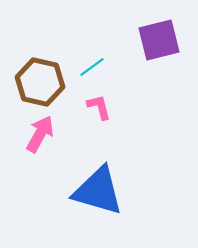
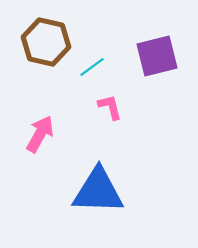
purple square: moved 2 px left, 16 px down
brown hexagon: moved 6 px right, 40 px up
pink L-shape: moved 11 px right
blue triangle: rotated 14 degrees counterclockwise
